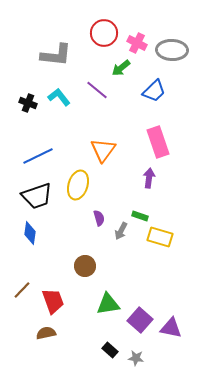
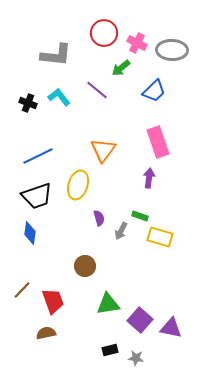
black rectangle: rotated 56 degrees counterclockwise
